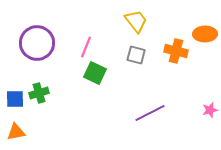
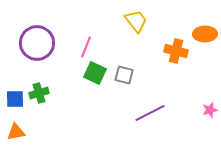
gray square: moved 12 px left, 20 px down
